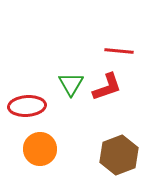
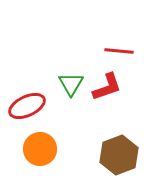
red ellipse: rotated 21 degrees counterclockwise
